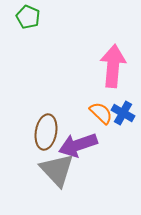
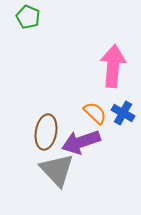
orange semicircle: moved 6 px left
purple arrow: moved 3 px right, 3 px up
